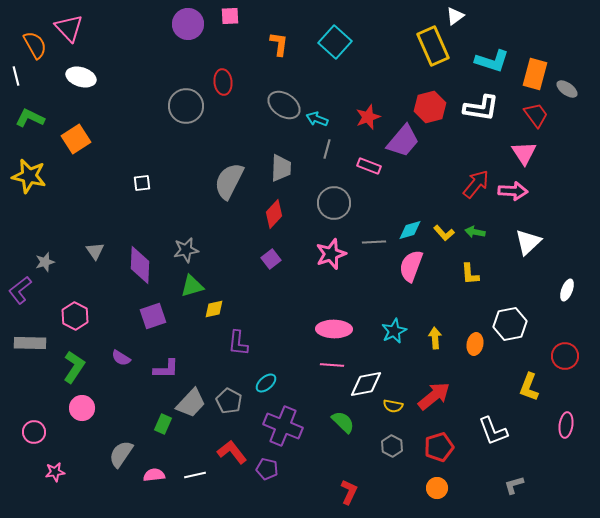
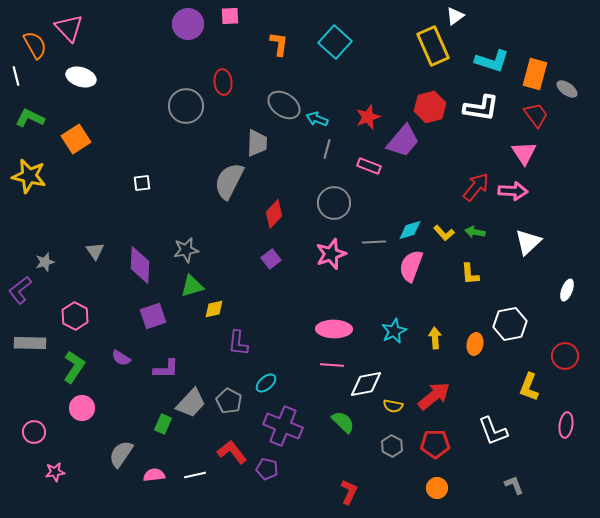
gray trapezoid at (281, 168): moved 24 px left, 25 px up
red arrow at (476, 184): moved 3 px down
red pentagon at (439, 447): moved 4 px left, 3 px up; rotated 16 degrees clockwise
gray L-shape at (514, 485): rotated 85 degrees clockwise
